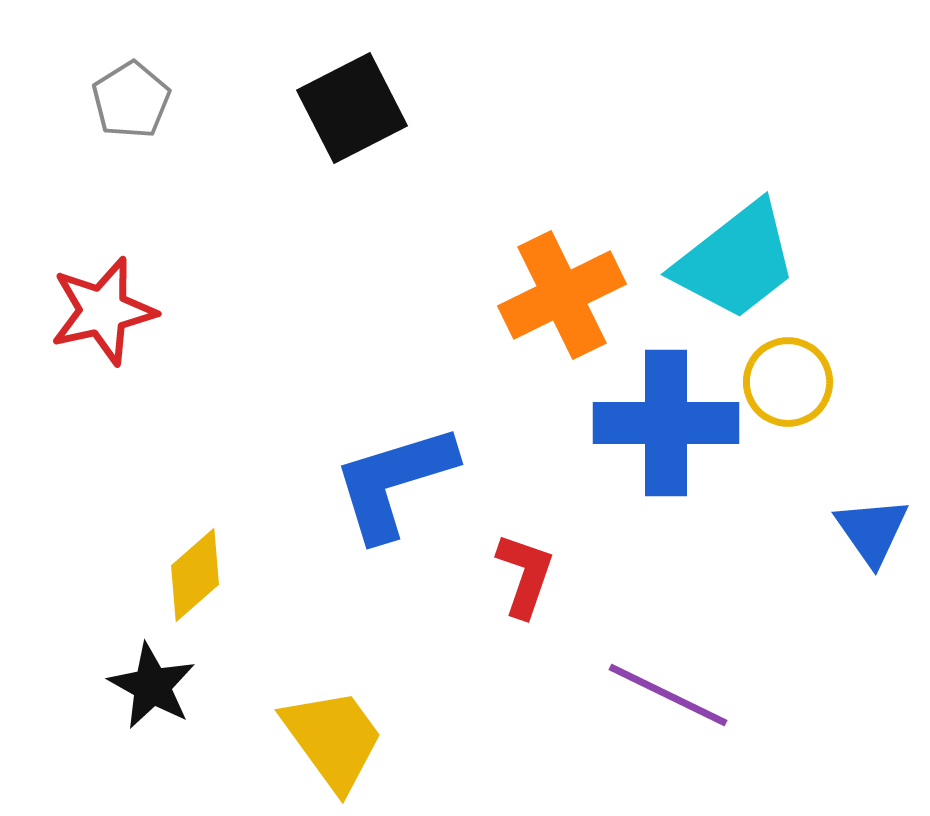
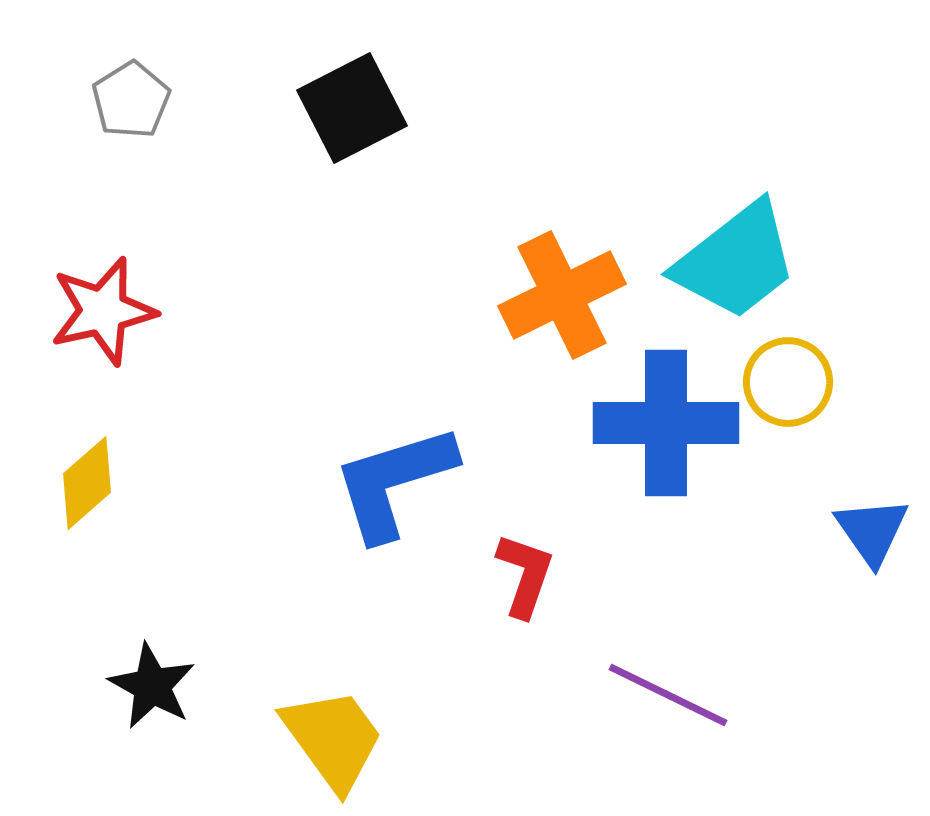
yellow diamond: moved 108 px left, 92 px up
